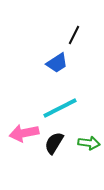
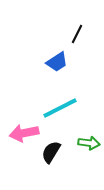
black line: moved 3 px right, 1 px up
blue trapezoid: moved 1 px up
black semicircle: moved 3 px left, 9 px down
